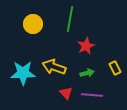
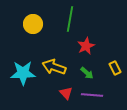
green arrow: rotated 56 degrees clockwise
